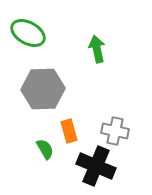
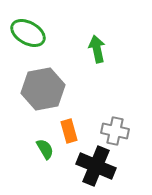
gray hexagon: rotated 9 degrees counterclockwise
